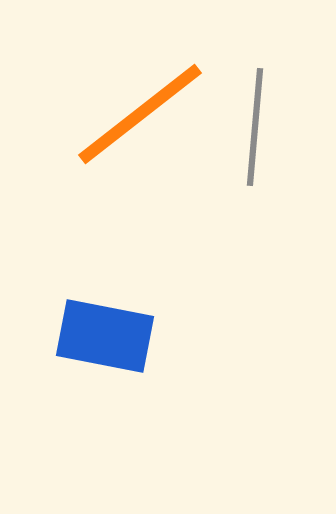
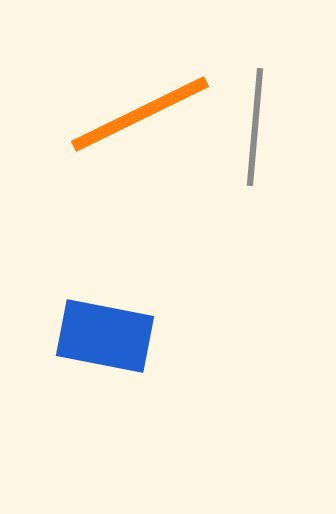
orange line: rotated 12 degrees clockwise
